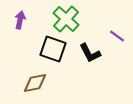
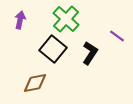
black square: rotated 20 degrees clockwise
black L-shape: rotated 120 degrees counterclockwise
